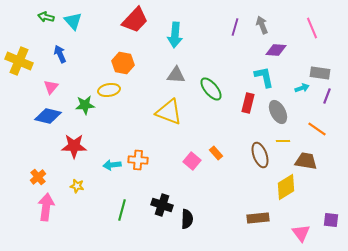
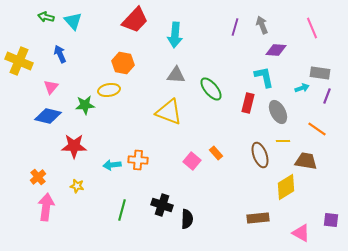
pink triangle at (301, 233): rotated 24 degrees counterclockwise
